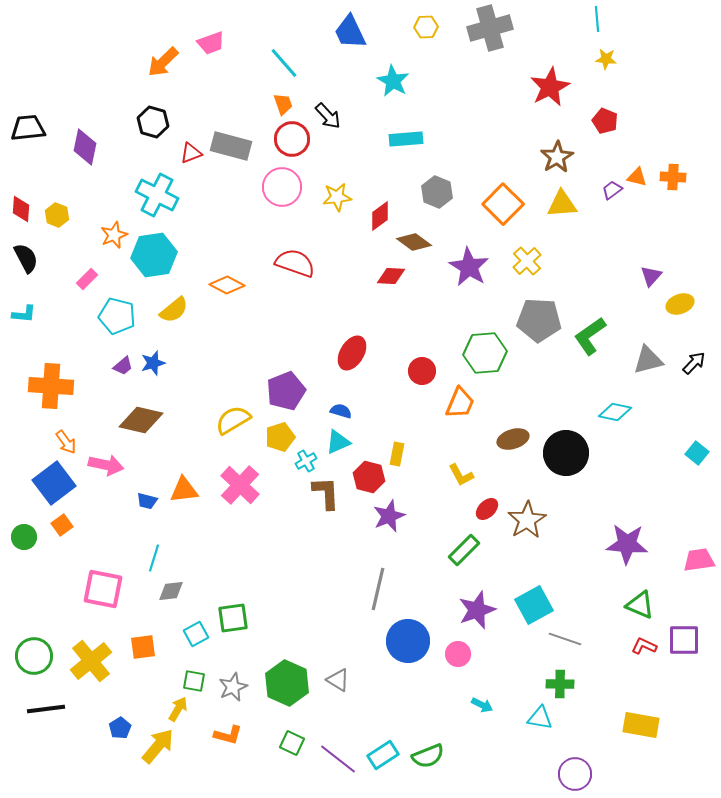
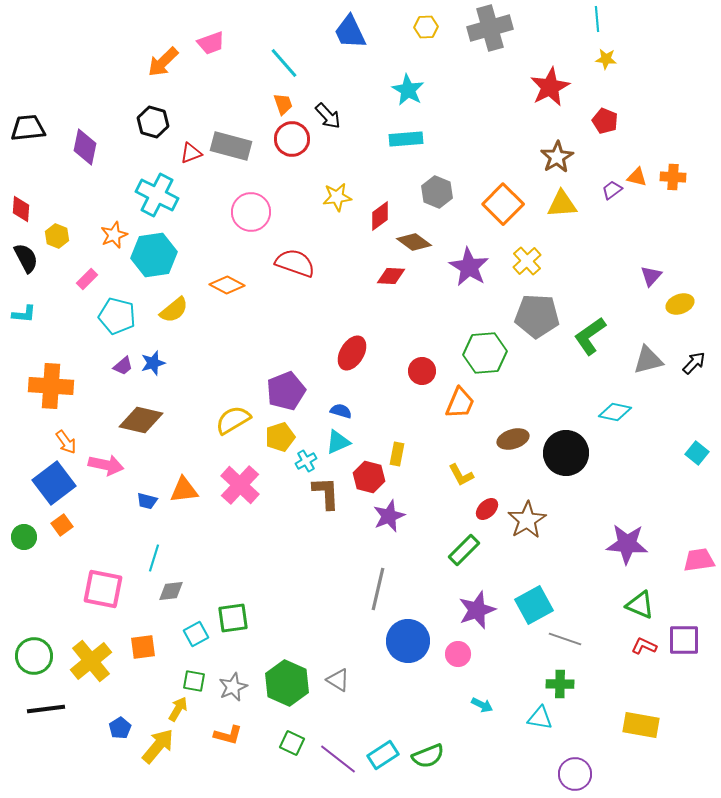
cyan star at (393, 81): moved 15 px right, 9 px down
pink circle at (282, 187): moved 31 px left, 25 px down
yellow hexagon at (57, 215): moved 21 px down
gray pentagon at (539, 320): moved 2 px left, 4 px up
